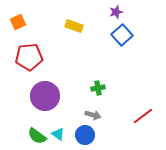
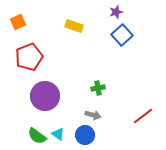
red pentagon: rotated 16 degrees counterclockwise
